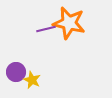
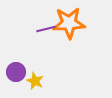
orange star: rotated 16 degrees counterclockwise
yellow star: moved 3 px right, 1 px down
